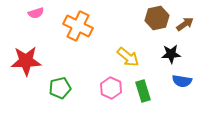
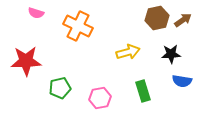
pink semicircle: rotated 35 degrees clockwise
brown arrow: moved 2 px left, 4 px up
yellow arrow: moved 5 px up; rotated 55 degrees counterclockwise
pink hexagon: moved 11 px left, 10 px down; rotated 25 degrees clockwise
